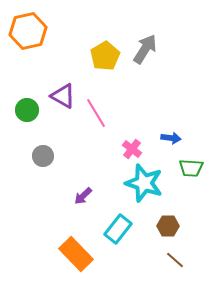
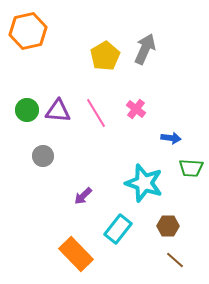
gray arrow: rotated 8 degrees counterclockwise
purple triangle: moved 5 px left, 15 px down; rotated 24 degrees counterclockwise
pink cross: moved 4 px right, 40 px up
